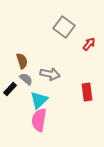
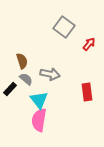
cyan triangle: rotated 24 degrees counterclockwise
